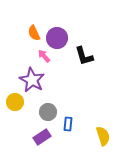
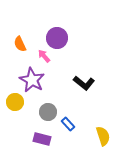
orange semicircle: moved 14 px left, 11 px down
black L-shape: moved 27 px down; rotated 35 degrees counterclockwise
blue rectangle: rotated 48 degrees counterclockwise
purple rectangle: moved 2 px down; rotated 48 degrees clockwise
